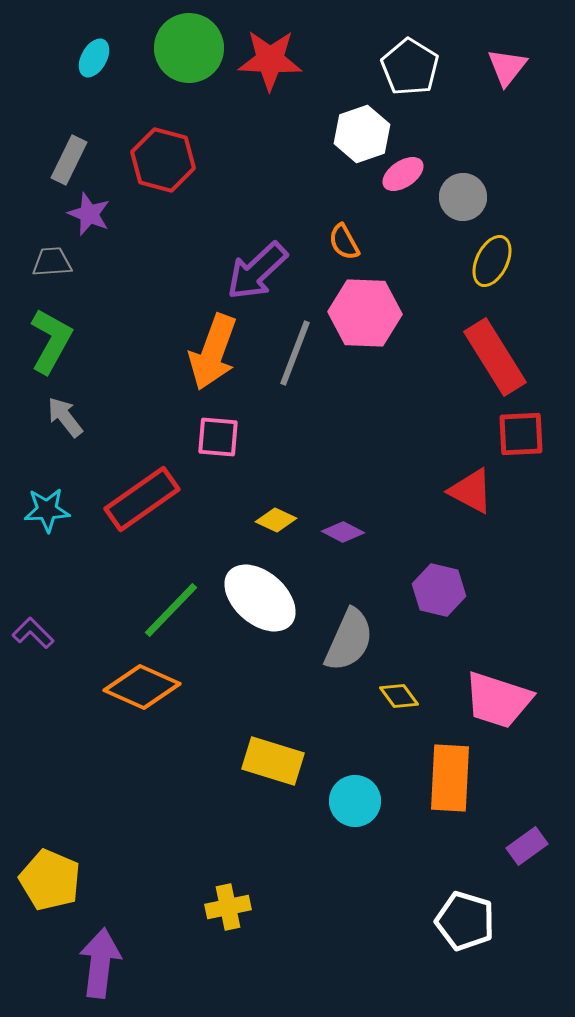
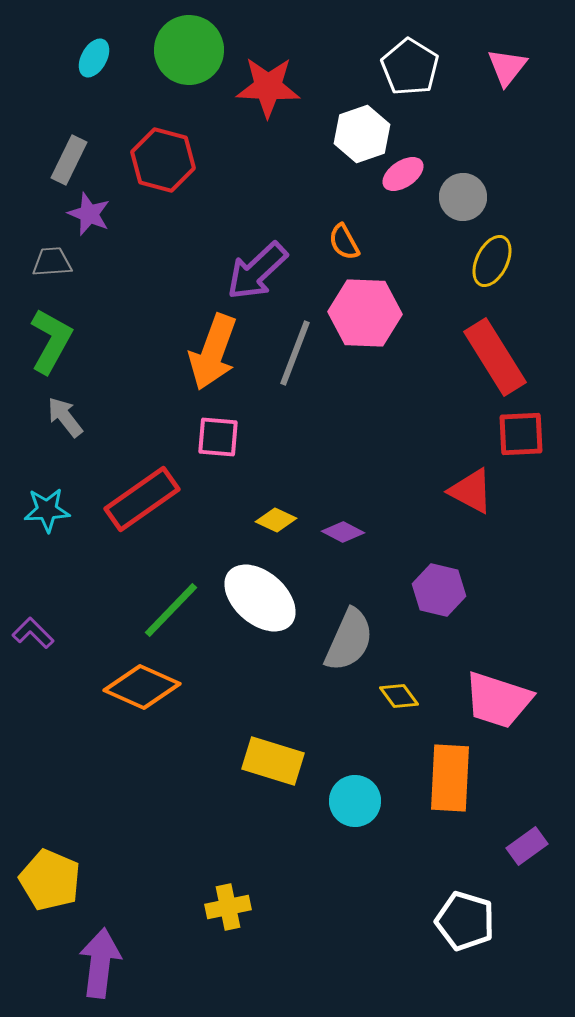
green circle at (189, 48): moved 2 px down
red star at (270, 60): moved 2 px left, 27 px down
